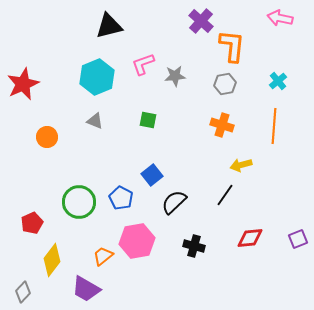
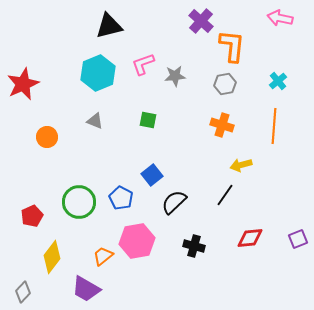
cyan hexagon: moved 1 px right, 4 px up
red pentagon: moved 7 px up
yellow diamond: moved 3 px up
